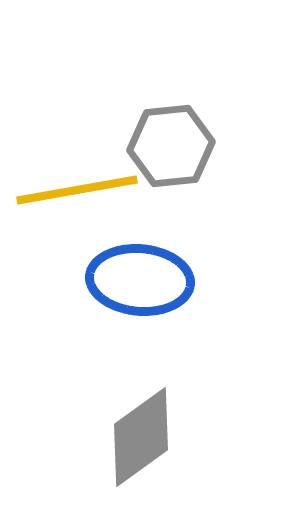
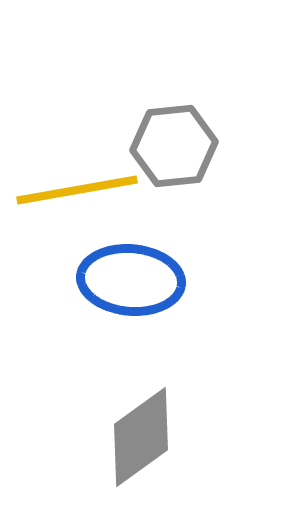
gray hexagon: moved 3 px right
blue ellipse: moved 9 px left
